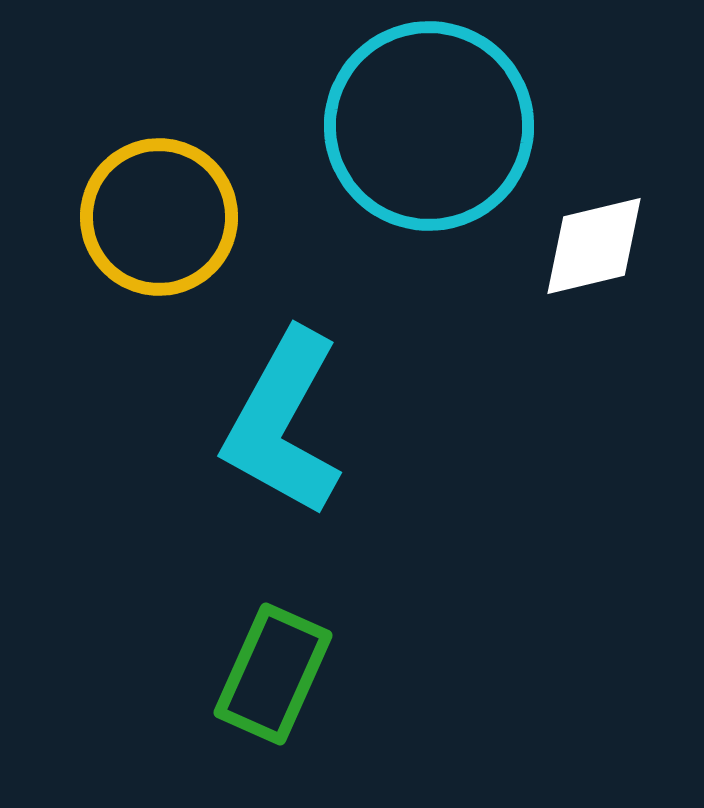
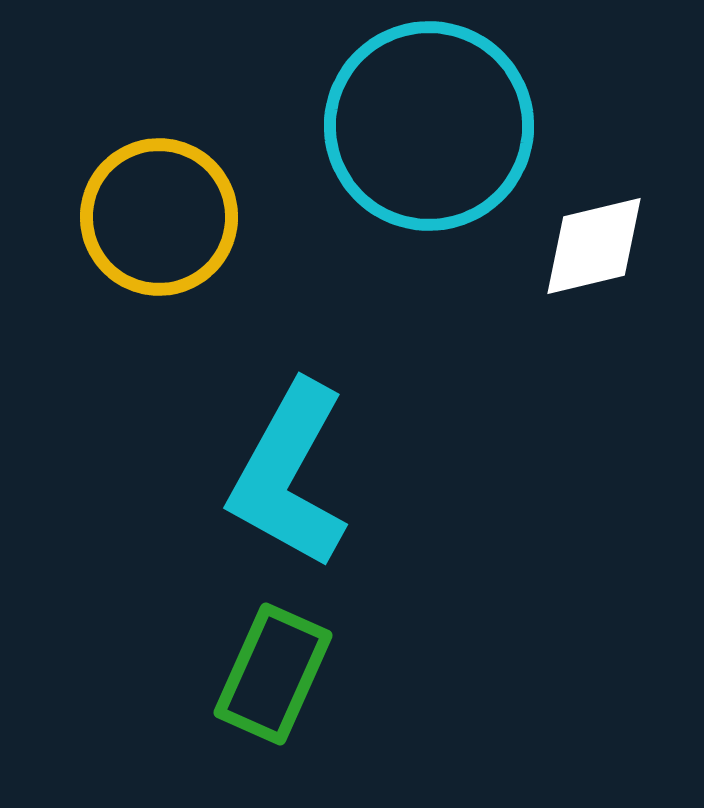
cyan L-shape: moved 6 px right, 52 px down
